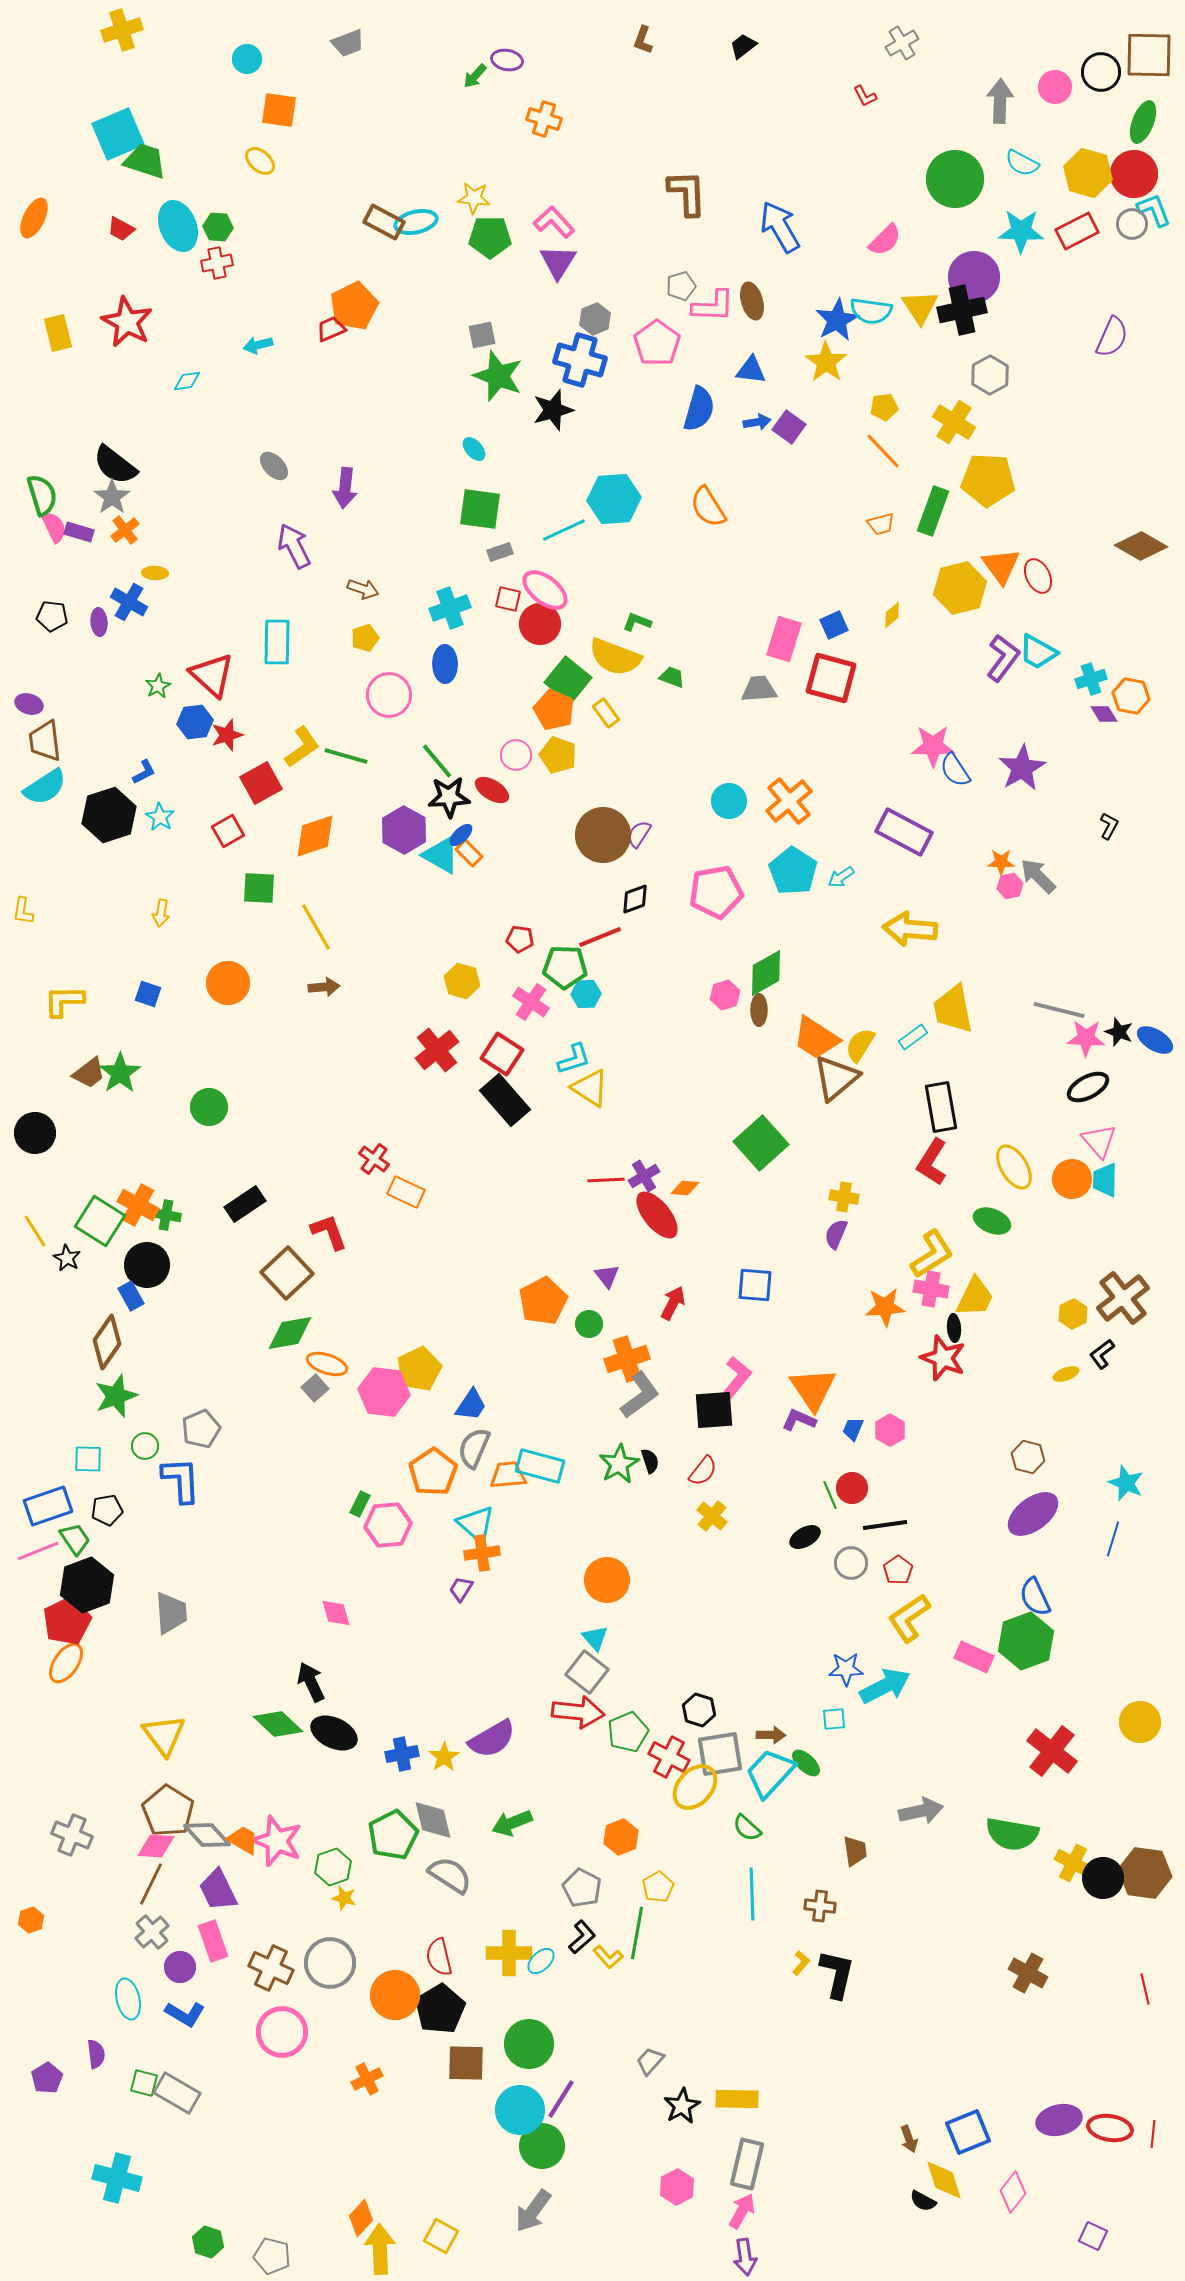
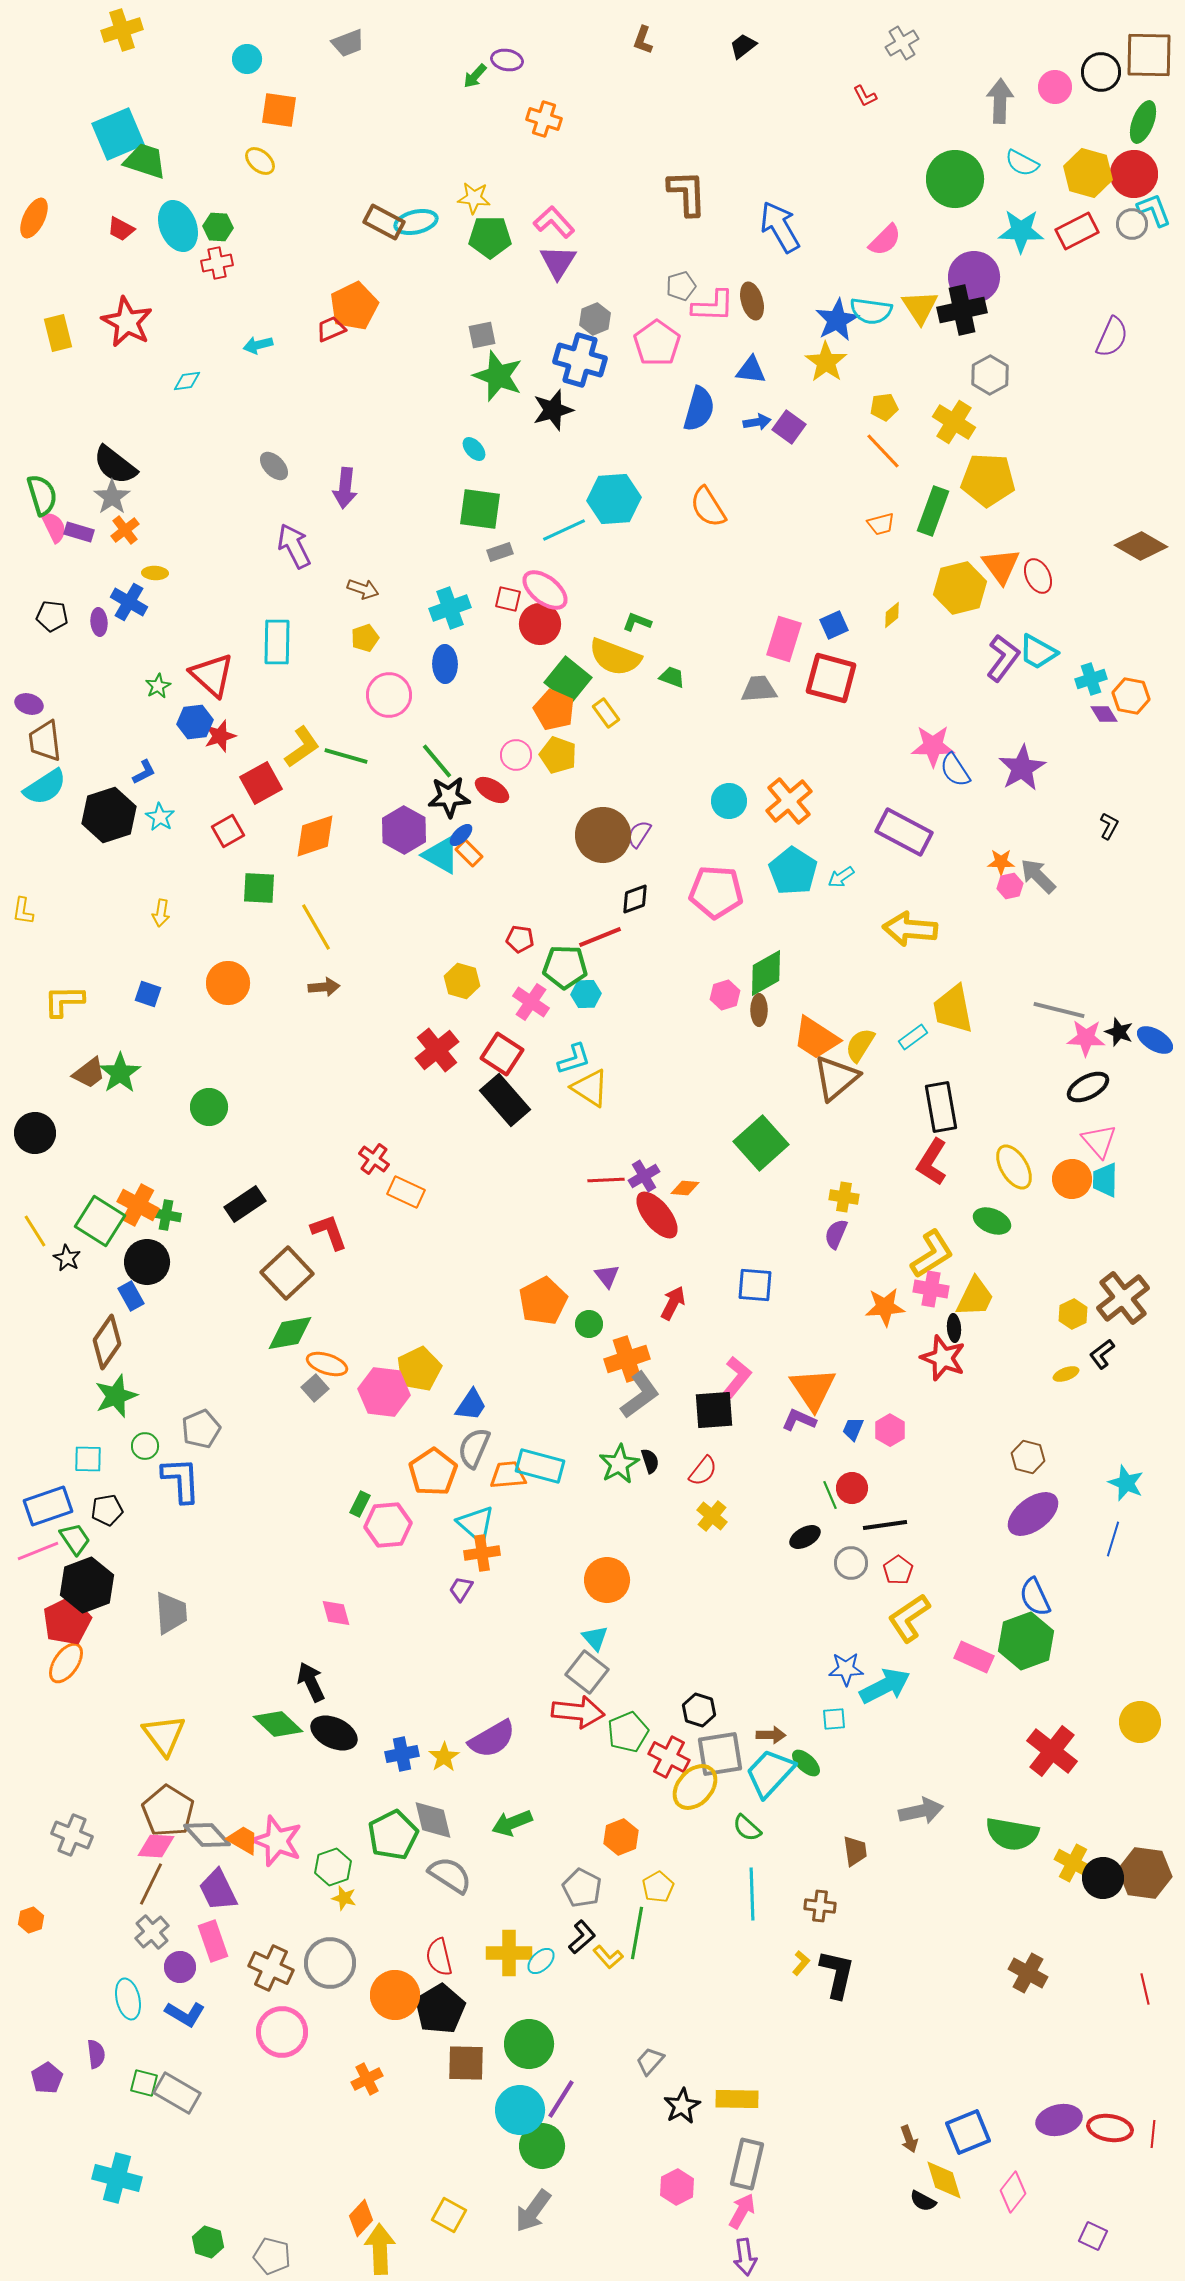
red star at (227, 735): moved 7 px left, 1 px down
pink pentagon at (716, 892): rotated 14 degrees clockwise
black circle at (147, 1265): moved 3 px up
yellow square at (441, 2236): moved 8 px right, 21 px up
